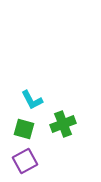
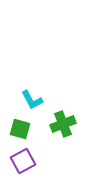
green square: moved 4 px left
purple square: moved 2 px left
